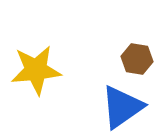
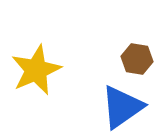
yellow star: rotated 18 degrees counterclockwise
